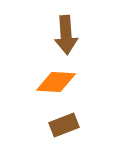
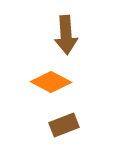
orange diamond: moved 5 px left; rotated 24 degrees clockwise
